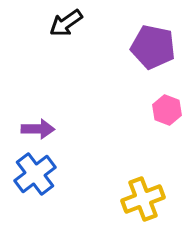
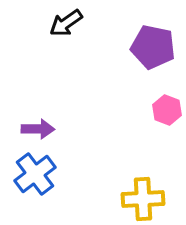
yellow cross: rotated 18 degrees clockwise
